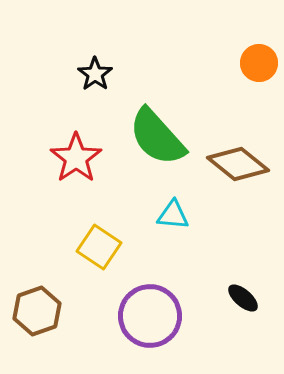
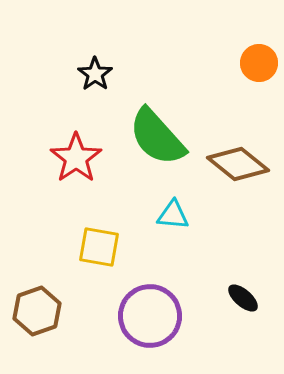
yellow square: rotated 24 degrees counterclockwise
